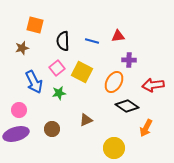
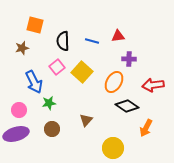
purple cross: moved 1 px up
pink square: moved 1 px up
yellow square: rotated 15 degrees clockwise
green star: moved 10 px left, 10 px down
brown triangle: rotated 24 degrees counterclockwise
yellow circle: moved 1 px left
